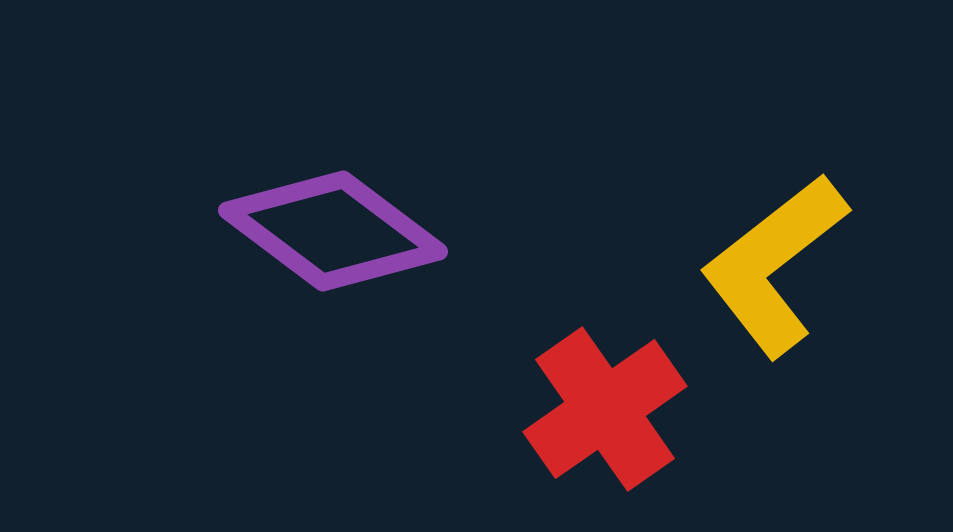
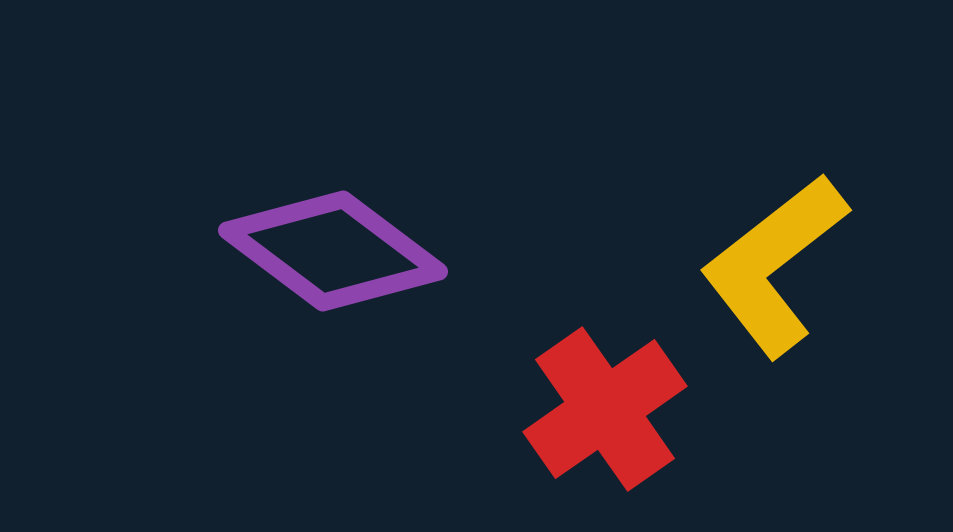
purple diamond: moved 20 px down
